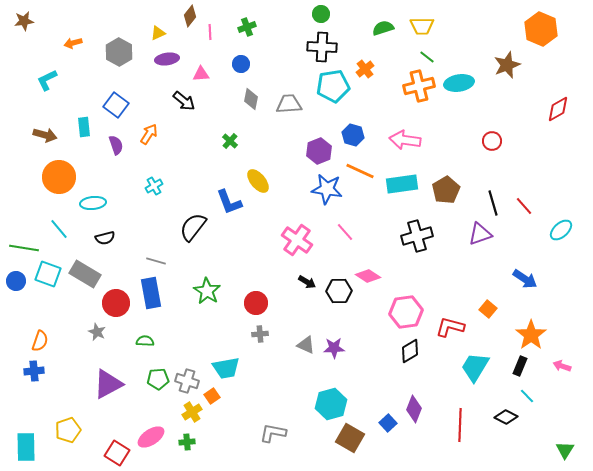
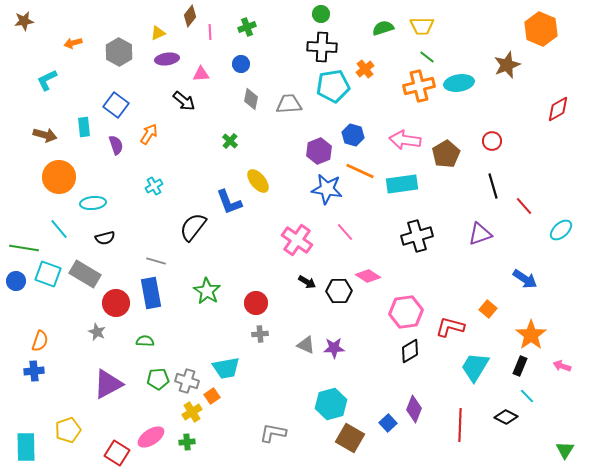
brown pentagon at (446, 190): moved 36 px up
black line at (493, 203): moved 17 px up
